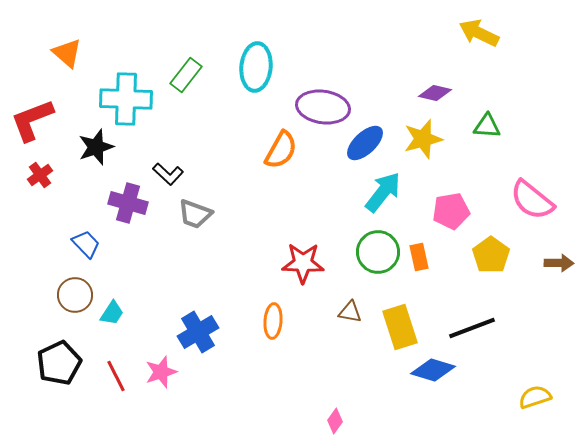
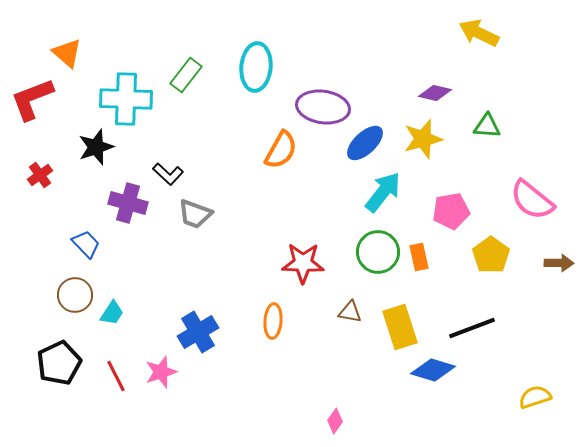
red L-shape: moved 21 px up
